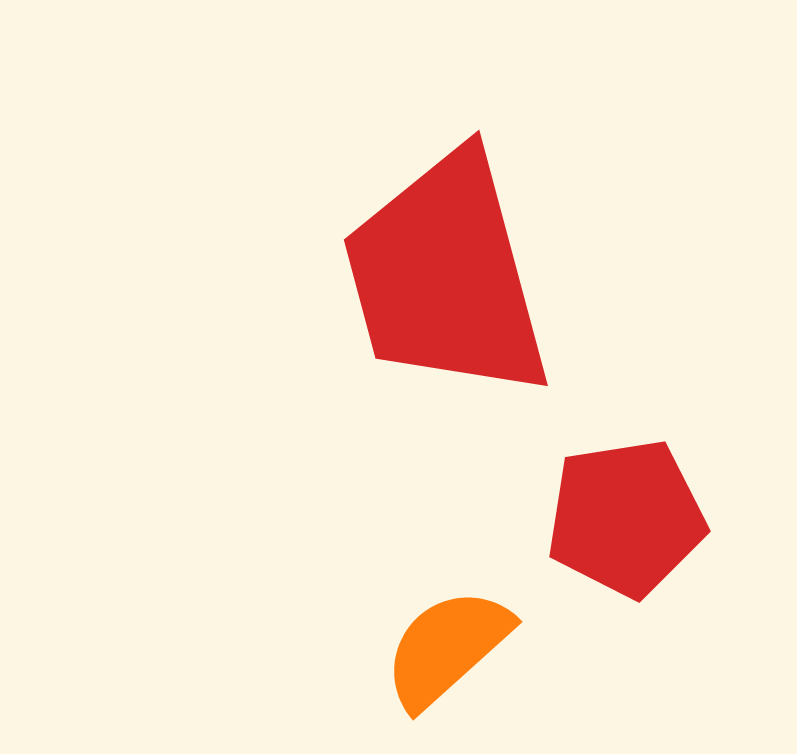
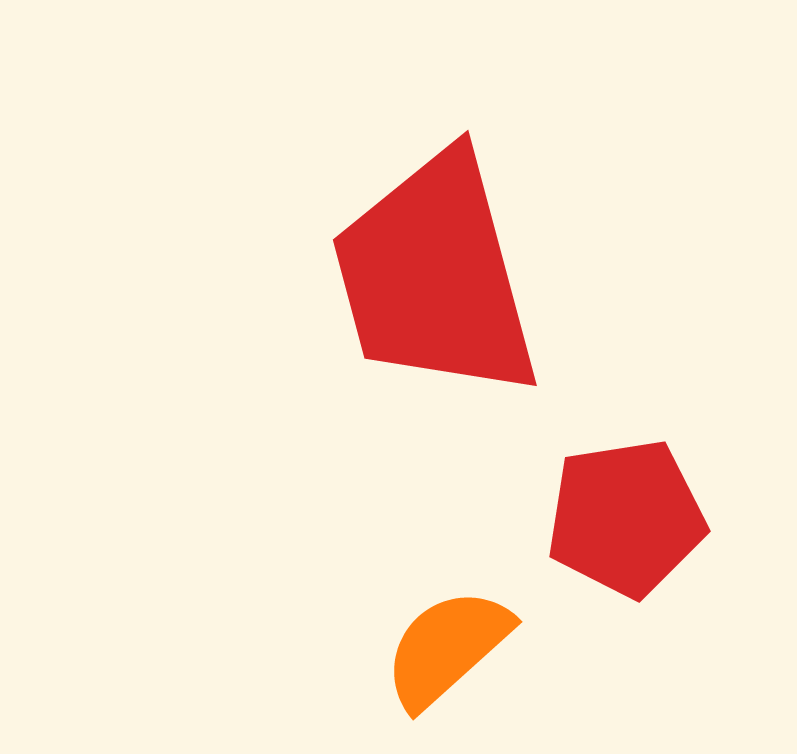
red trapezoid: moved 11 px left
